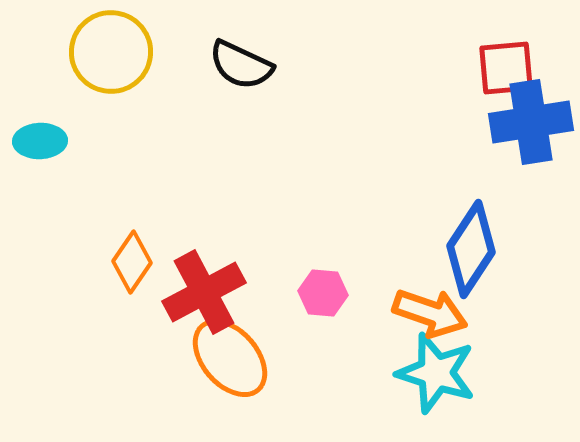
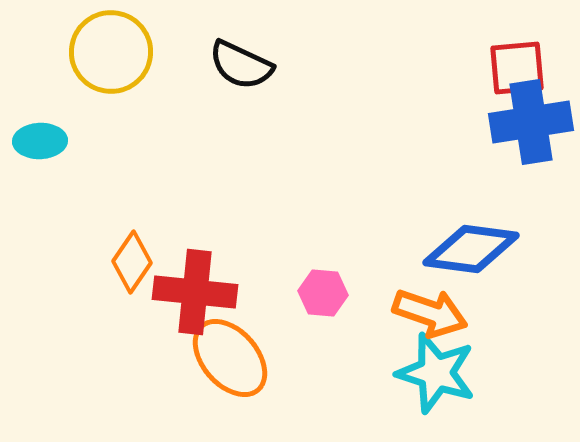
red square: moved 11 px right
blue diamond: rotated 64 degrees clockwise
red cross: moved 9 px left; rotated 34 degrees clockwise
